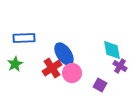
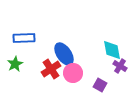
red cross: moved 1 px left, 1 px down
pink circle: moved 1 px right
